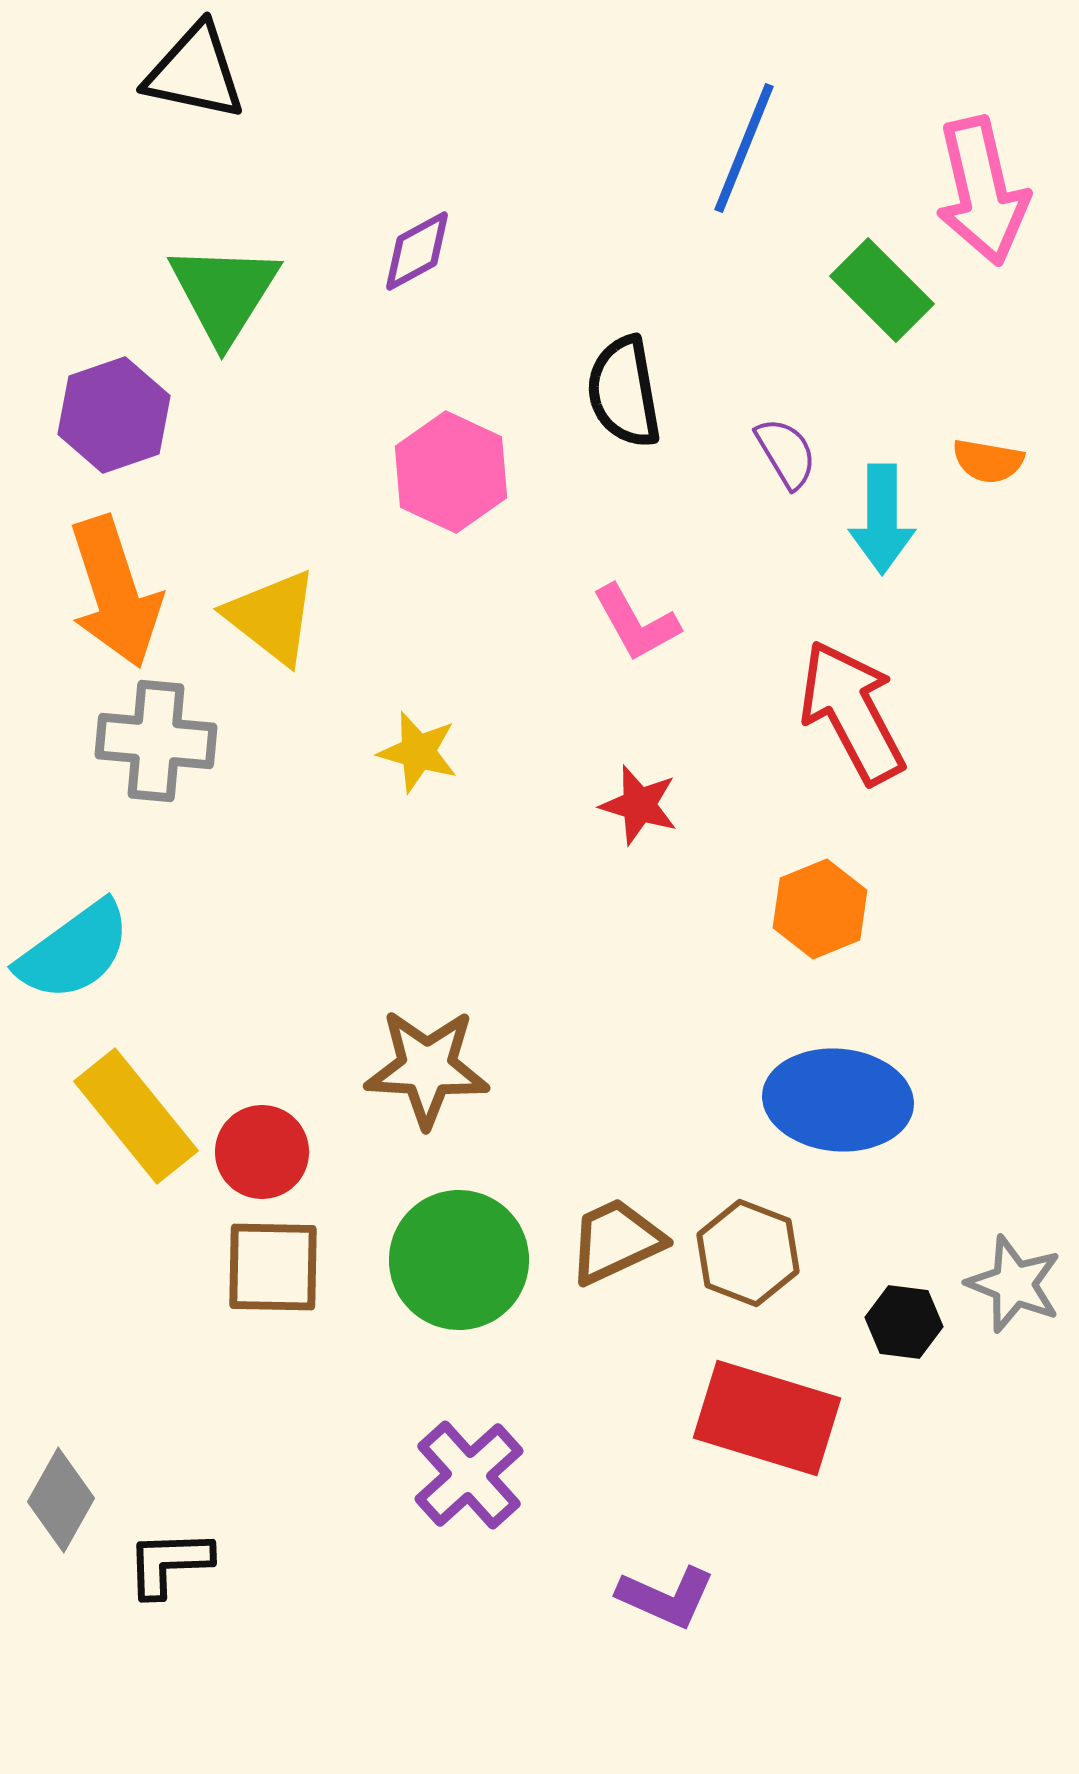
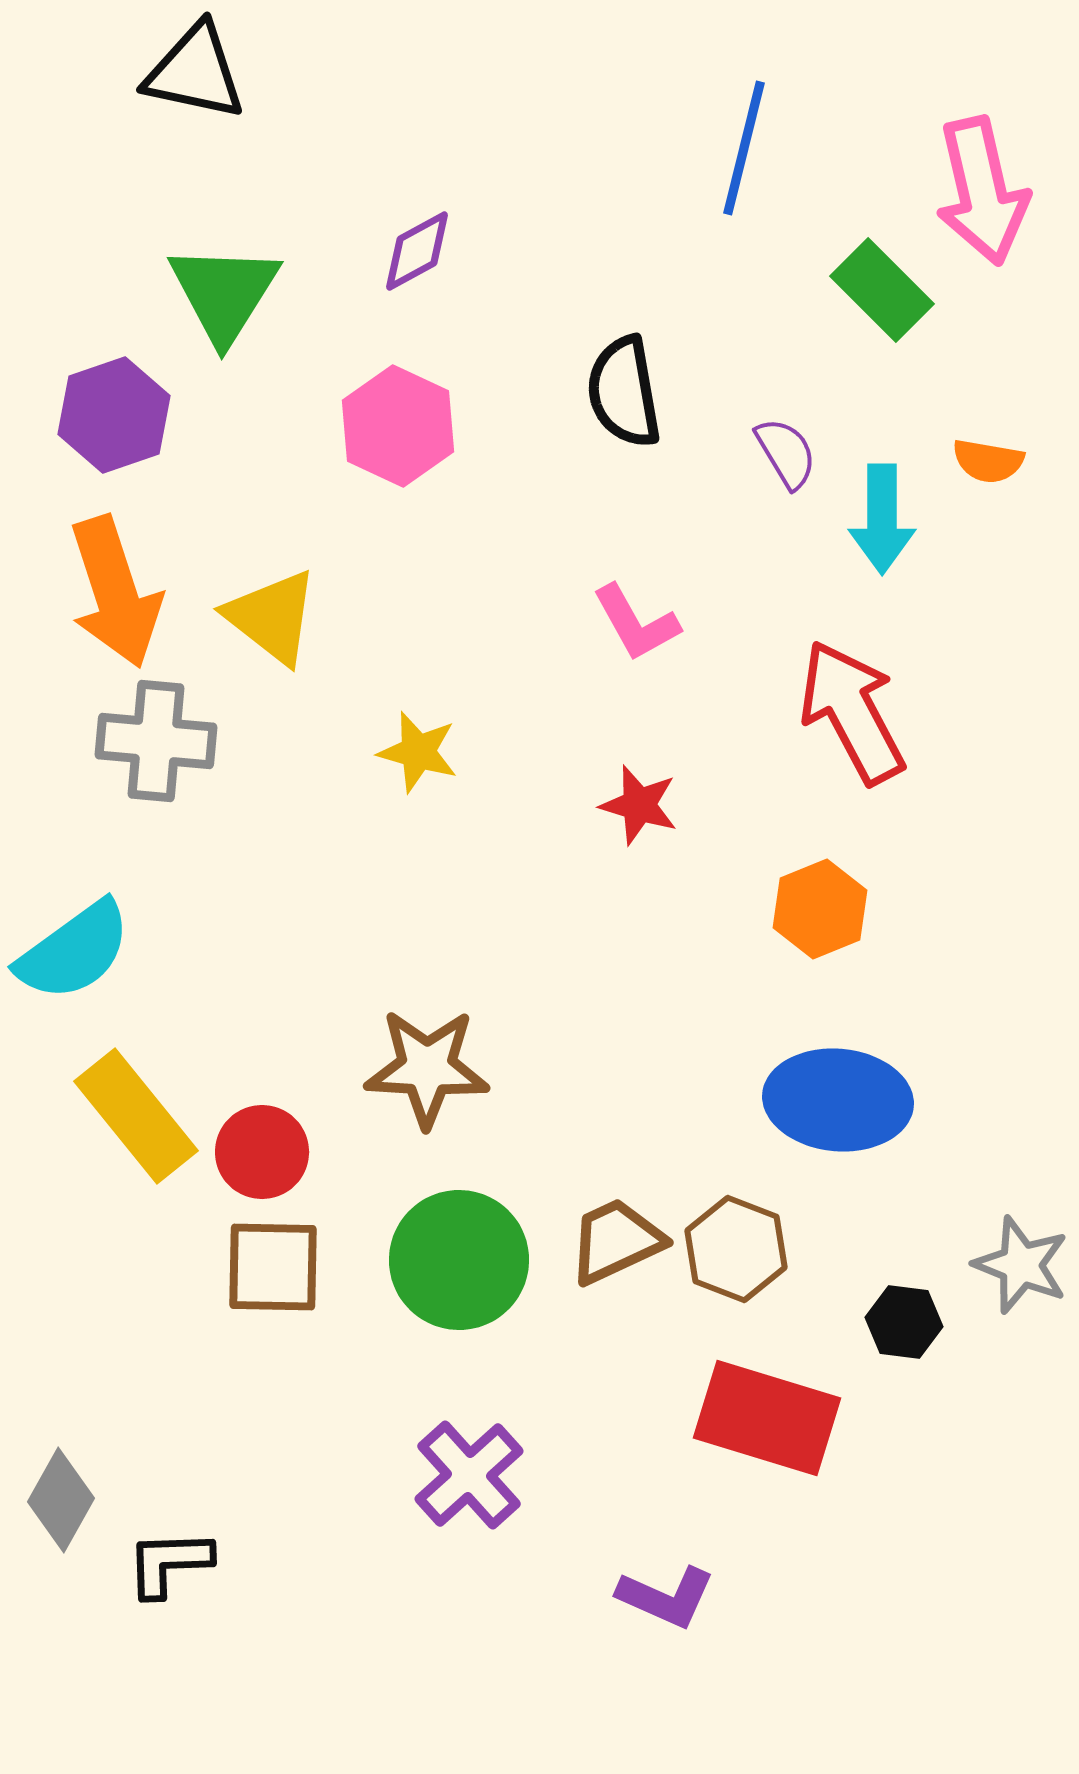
blue line: rotated 8 degrees counterclockwise
pink hexagon: moved 53 px left, 46 px up
brown hexagon: moved 12 px left, 4 px up
gray star: moved 7 px right, 19 px up
